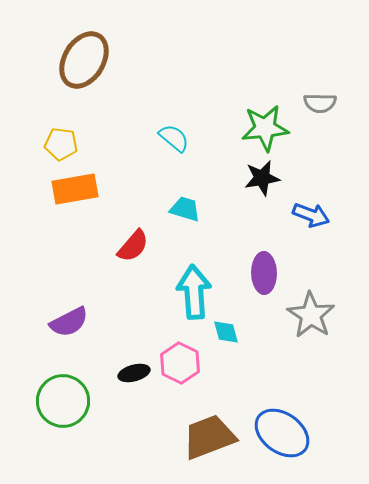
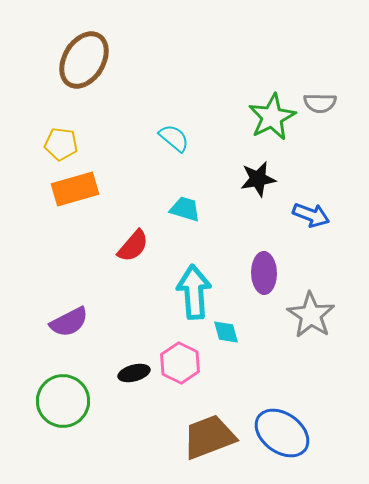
green star: moved 7 px right, 11 px up; rotated 21 degrees counterclockwise
black star: moved 4 px left, 1 px down
orange rectangle: rotated 6 degrees counterclockwise
